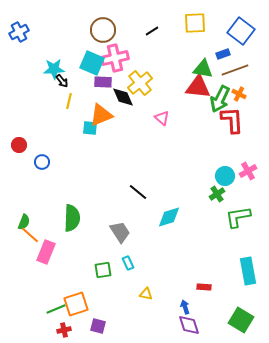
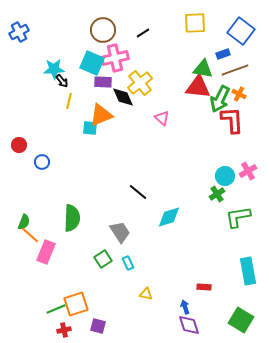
black line at (152, 31): moved 9 px left, 2 px down
green square at (103, 270): moved 11 px up; rotated 24 degrees counterclockwise
